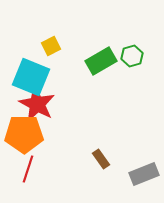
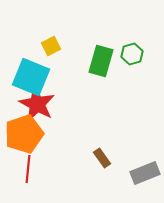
green hexagon: moved 2 px up
green rectangle: rotated 44 degrees counterclockwise
orange pentagon: rotated 18 degrees counterclockwise
brown rectangle: moved 1 px right, 1 px up
red line: rotated 12 degrees counterclockwise
gray rectangle: moved 1 px right, 1 px up
